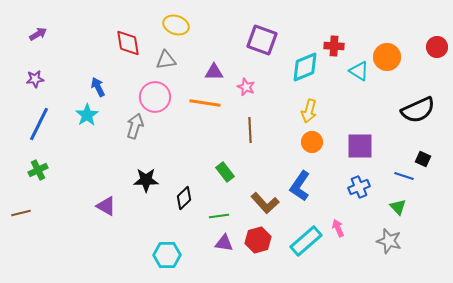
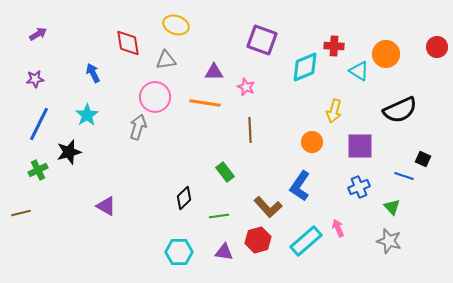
orange circle at (387, 57): moved 1 px left, 3 px up
blue arrow at (98, 87): moved 5 px left, 14 px up
black semicircle at (418, 110): moved 18 px left
yellow arrow at (309, 111): moved 25 px right
gray arrow at (135, 126): moved 3 px right, 1 px down
black star at (146, 180): moved 77 px left, 28 px up; rotated 15 degrees counterclockwise
brown L-shape at (265, 203): moved 3 px right, 4 px down
green triangle at (398, 207): moved 6 px left
purple triangle at (224, 243): moved 9 px down
cyan hexagon at (167, 255): moved 12 px right, 3 px up
